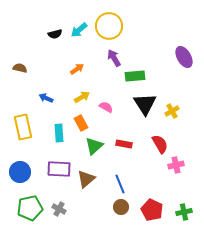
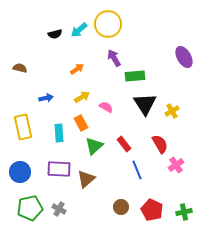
yellow circle: moved 1 px left, 2 px up
blue arrow: rotated 144 degrees clockwise
red rectangle: rotated 42 degrees clockwise
pink cross: rotated 21 degrees counterclockwise
blue line: moved 17 px right, 14 px up
